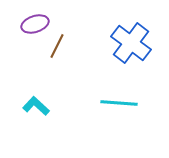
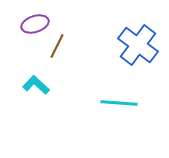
blue cross: moved 7 px right, 2 px down
cyan L-shape: moved 21 px up
